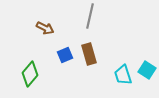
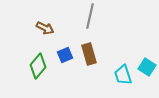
cyan square: moved 3 px up
green diamond: moved 8 px right, 8 px up
